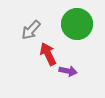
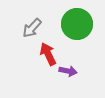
gray arrow: moved 1 px right, 2 px up
